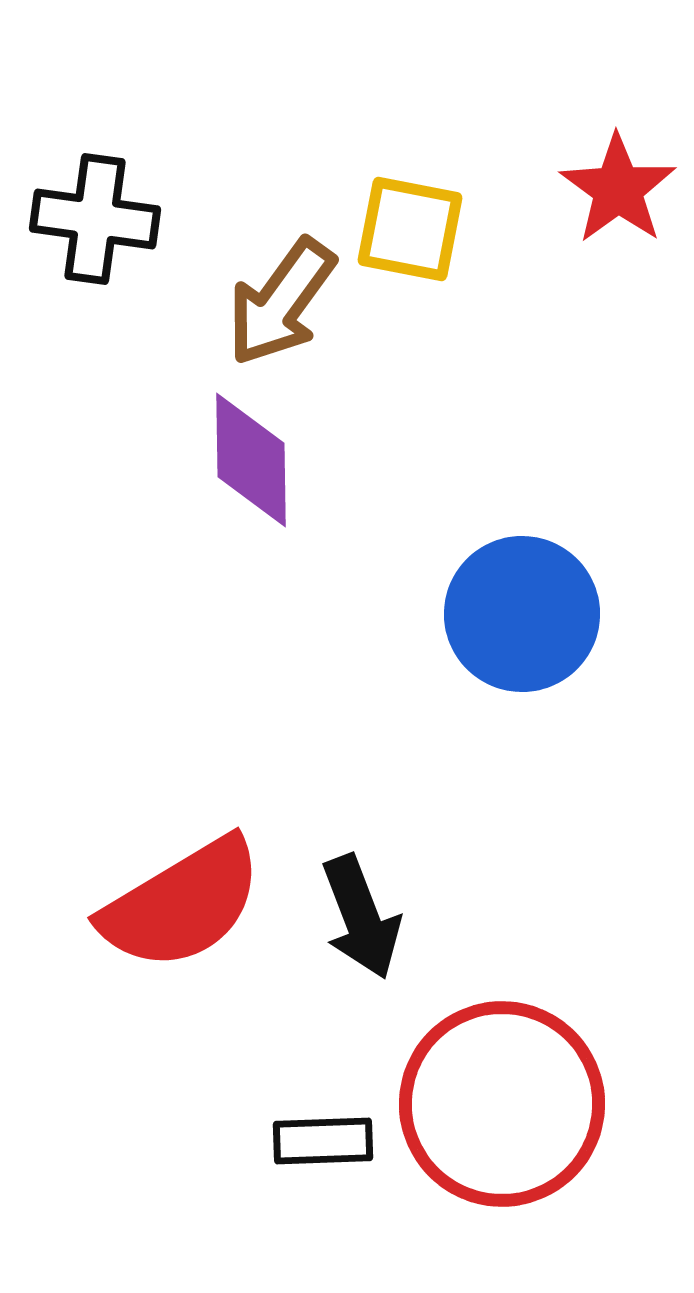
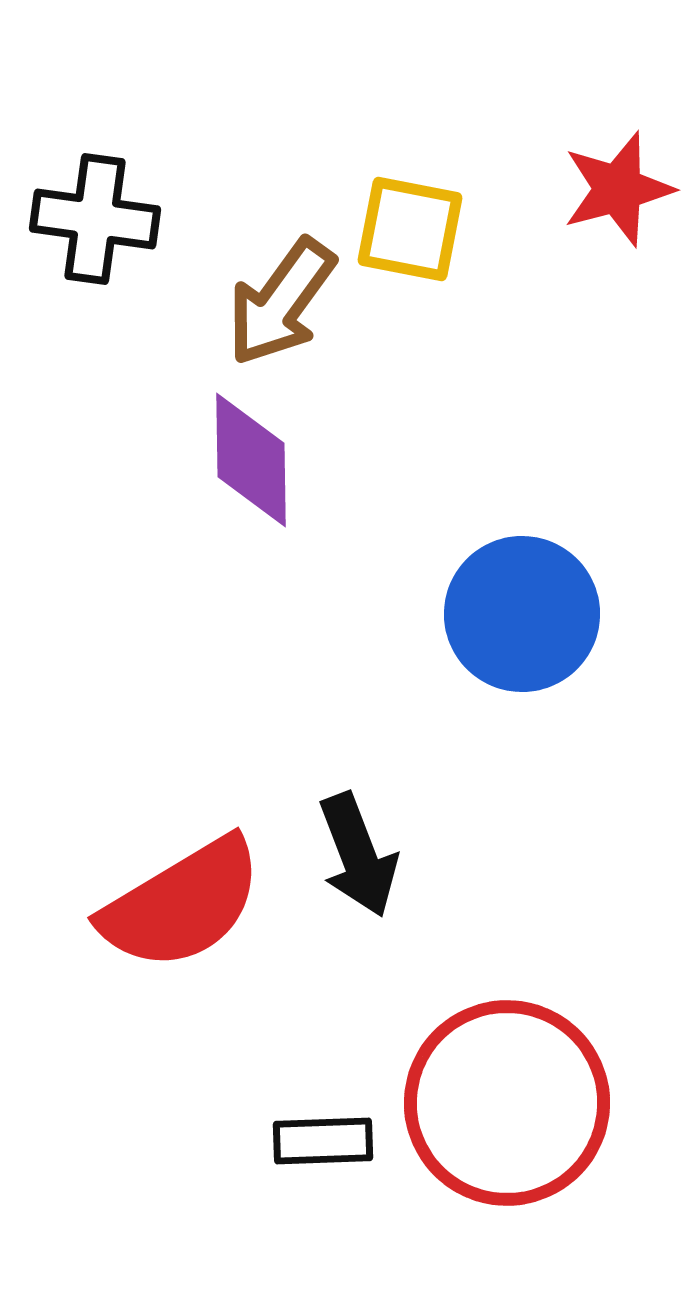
red star: rotated 21 degrees clockwise
black arrow: moved 3 px left, 62 px up
red circle: moved 5 px right, 1 px up
